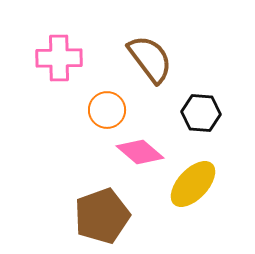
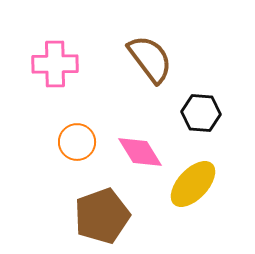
pink cross: moved 4 px left, 6 px down
orange circle: moved 30 px left, 32 px down
pink diamond: rotated 18 degrees clockwise
